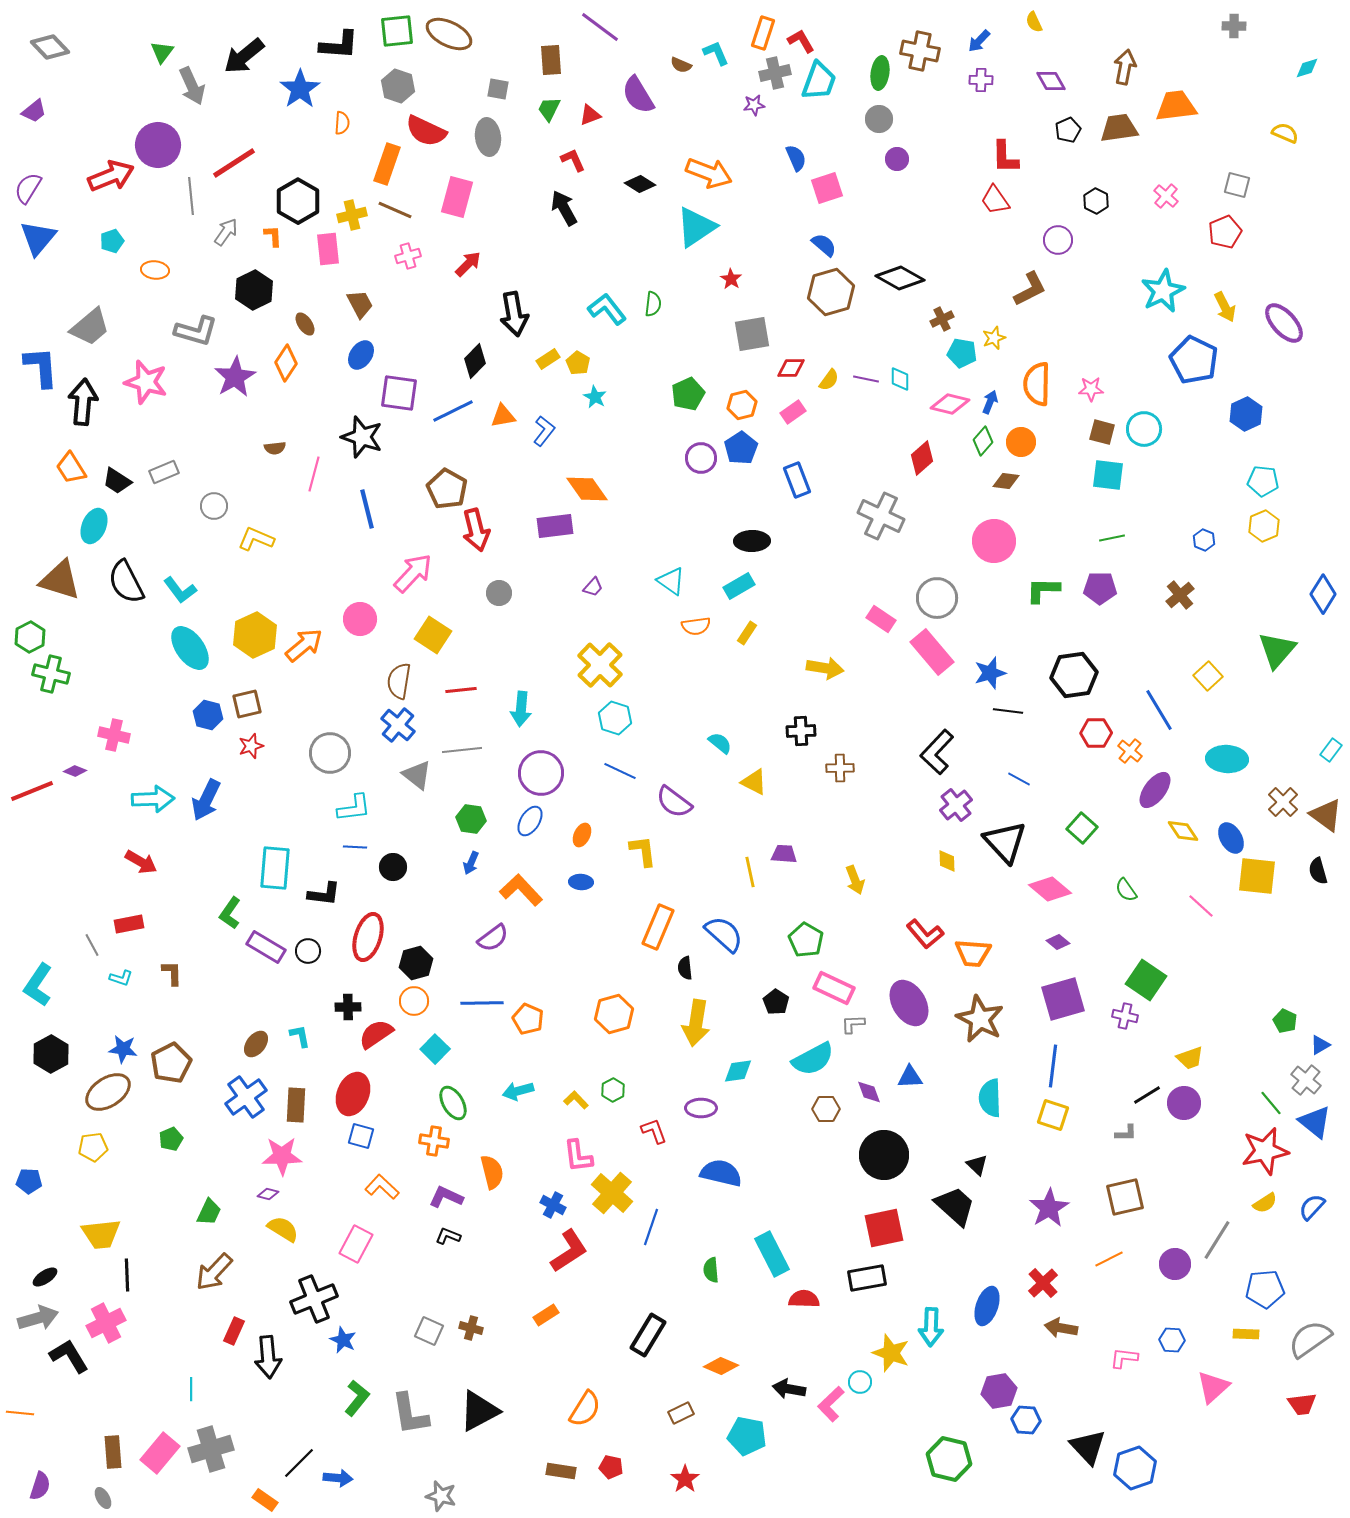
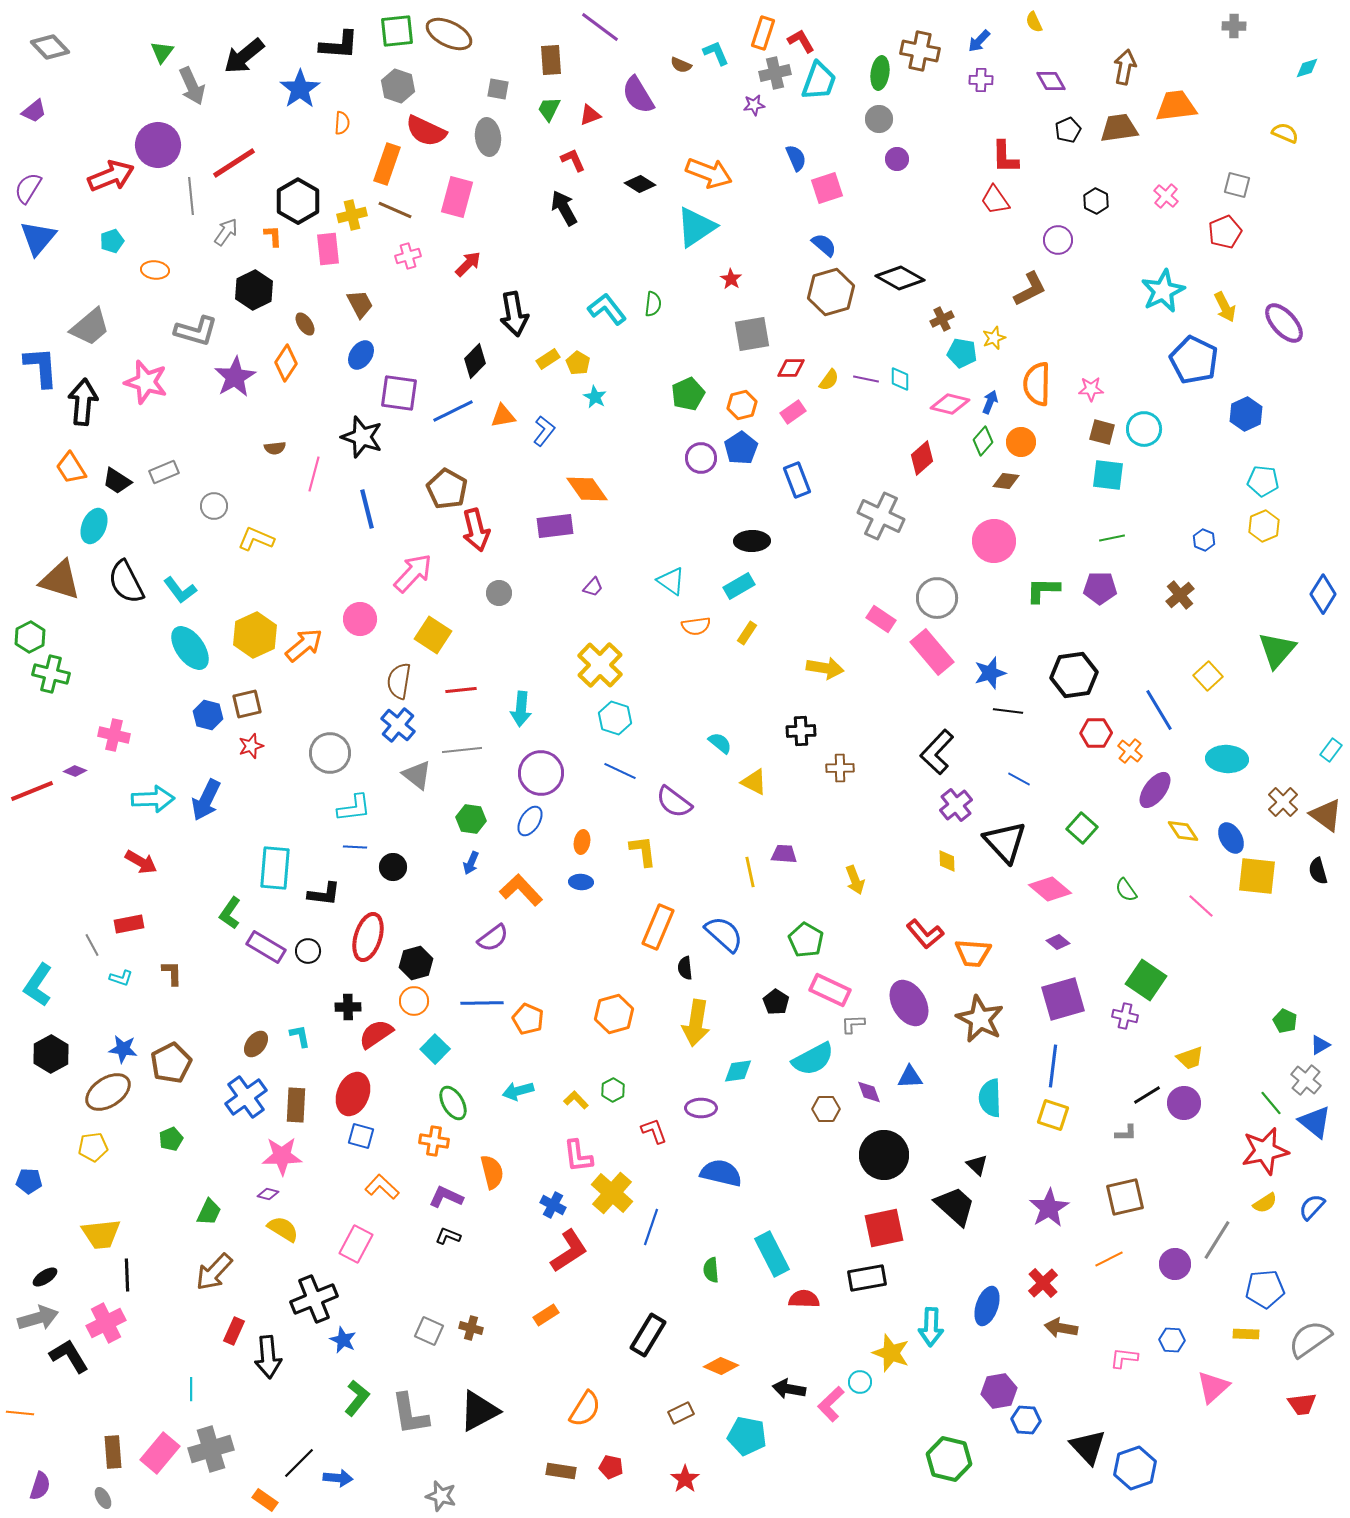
orange ellipse at (582, 835): moved 7 px down; rotated 15 degrees counterclockwise
pink rectangle at (834, 988): moved 4 px left, 2 px down
